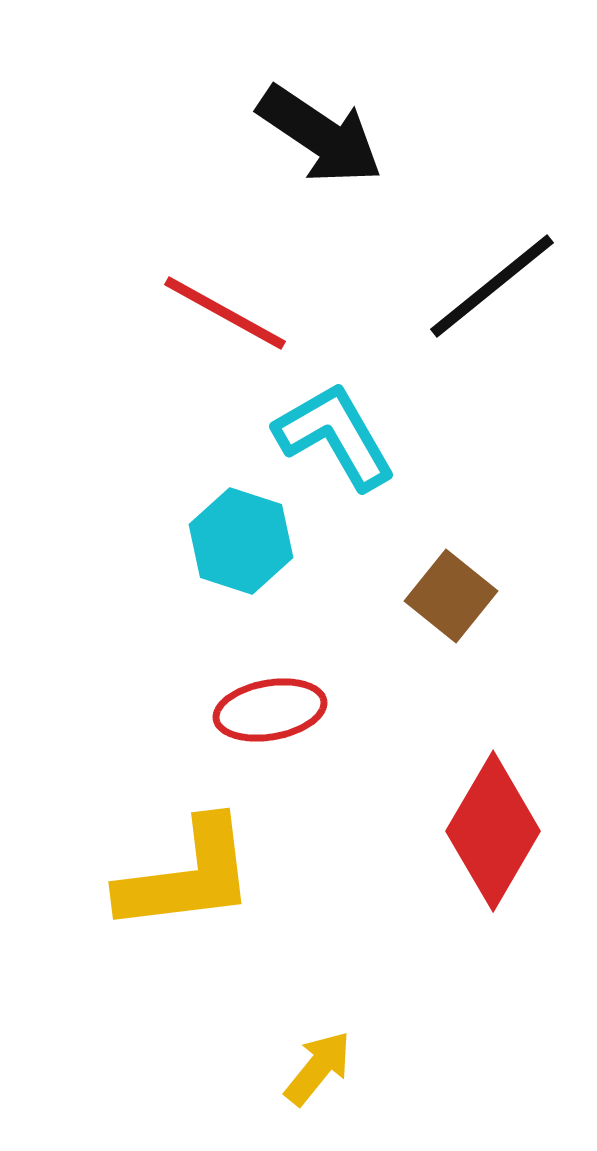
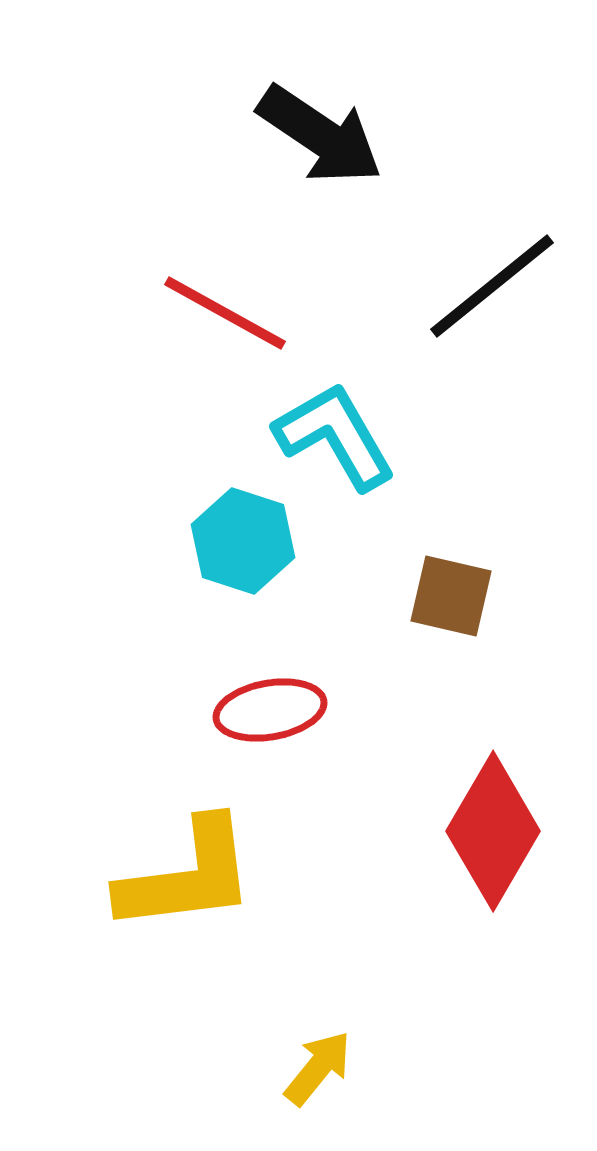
cyan hexagon: moved 2 px right
brown square: rotated 26 degrees counterclockwise
